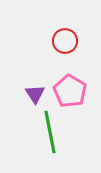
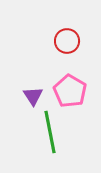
red circle: moved 2 px right
purple triangle: moved 2 px left, 2 px down
